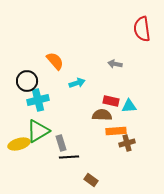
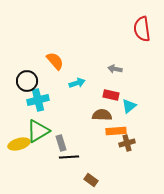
gray arrow: moved 5 px down
red rectangle: moved 6 px up
cyan triangle: rotated 35 degrees counterclockwise
